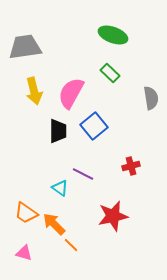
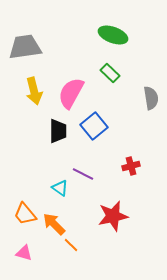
orange trapezoid: moved 1 px left, 1 px down; rotated 15 degrees clockwise
